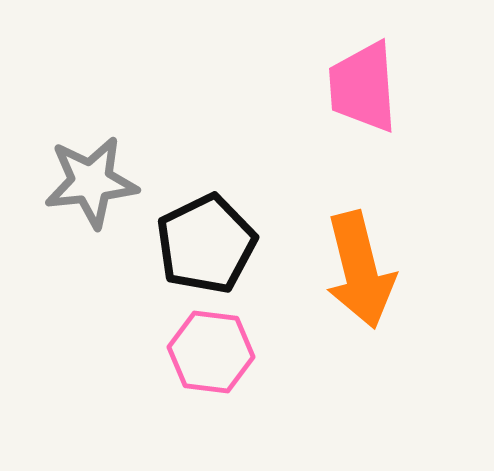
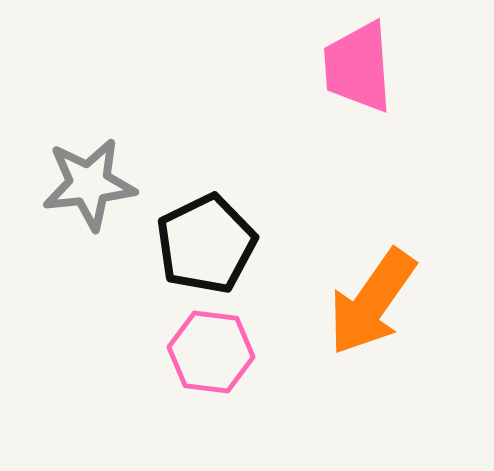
pink trapezoid: moved 5 px left, 20 px up
gray star: moved 2 px left, 2 px down
orange arrow: moved 12 px right, 32 px down; rotated 49 degrees clockwise
